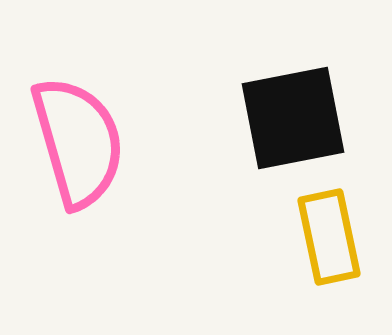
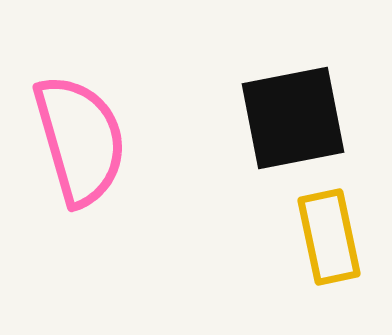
pink semicircle: moved 2 px right, 2 px up
